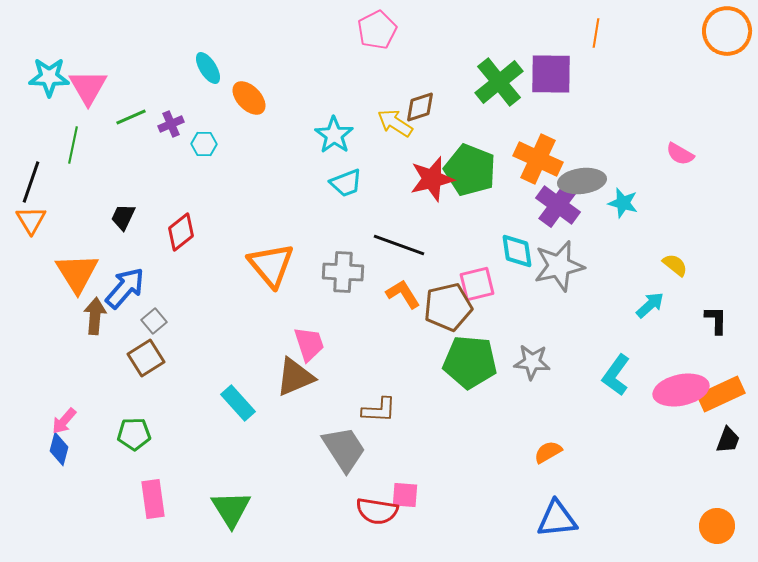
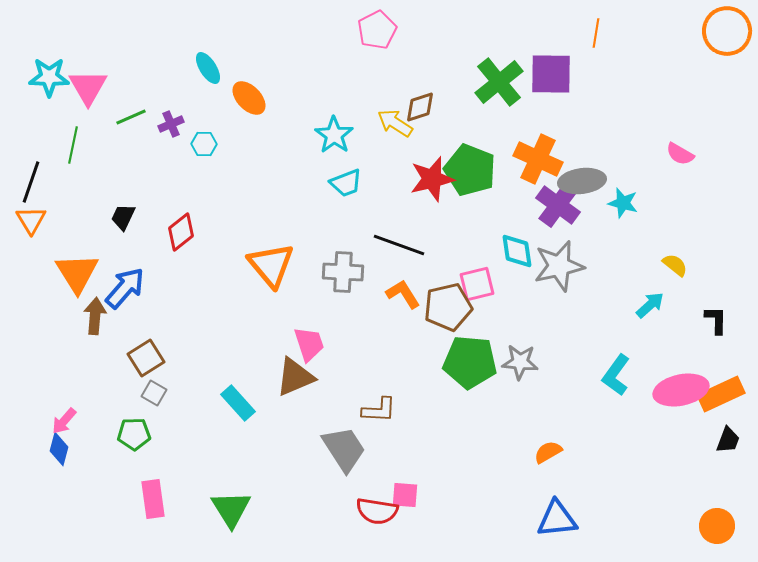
gray square at (154, 321): moved 72 px down; rotated 20 degrees counterclockwise
gray star at (532, 362): moved 12 px left
